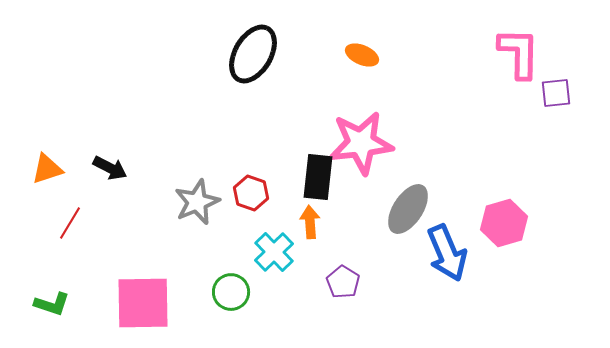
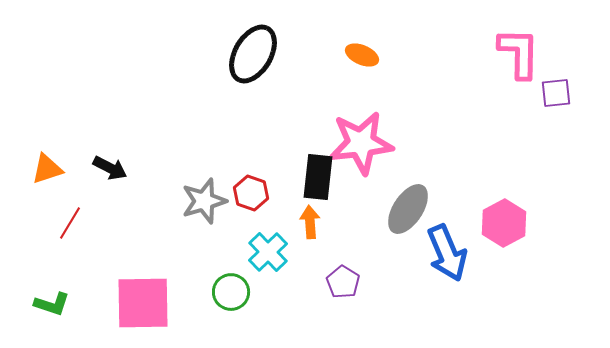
gray star: moved 7 px right, 1 px up; rotated 6 degrees clockwise
pink hexagon: rotated 12 degrees counterclockwise
cyan cross: moved 6 px left
